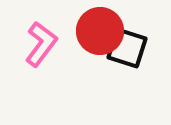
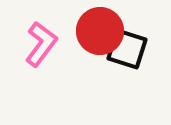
black square: moved 1 px down
